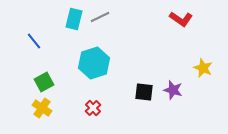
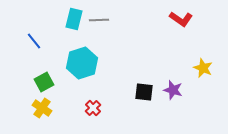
gray line: moved 1 px left, 3 px down; rotated 24 degrees clockwise
cyan hexagon: moved 12 px left
